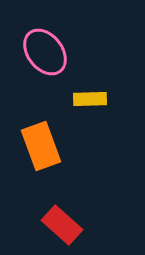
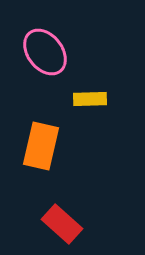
orange rectangle: rotated 33 degrees clockwise
red rectangle: moved 1 px up
